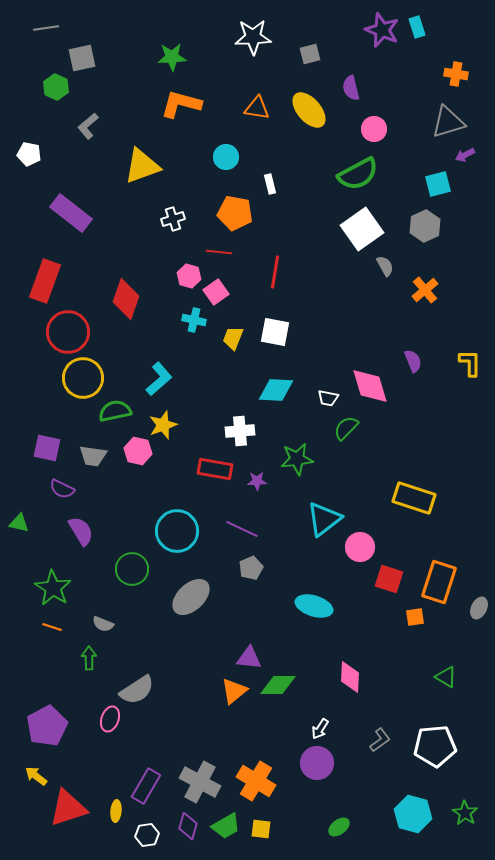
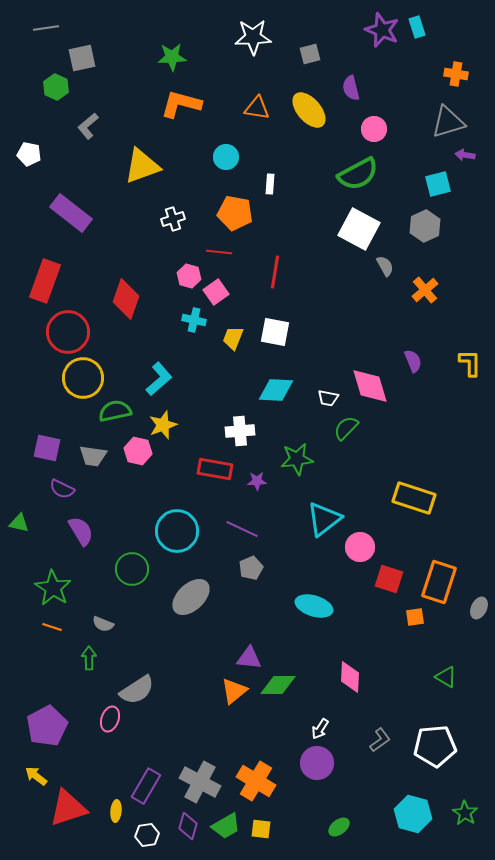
purple arrow at (465, 155): rotated 36 degrees clockwise
white rectangle at (270, 184): rotated 18 degrees clockwise
white square at (362, 229): moved 3 px left; rotated 27 degrees counterclockwise
